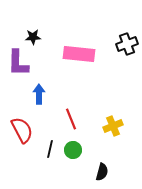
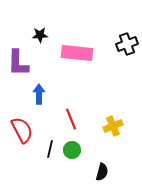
black star: moved 7 px right, 2 px up
pink rectangle: moved 2 px left, 1 px up
green circle: moved 1 px left
